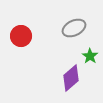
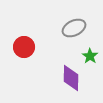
red circle: moved 3 px right, 11 px down
purple diamond: rotated 48 degrees counterclockwise
